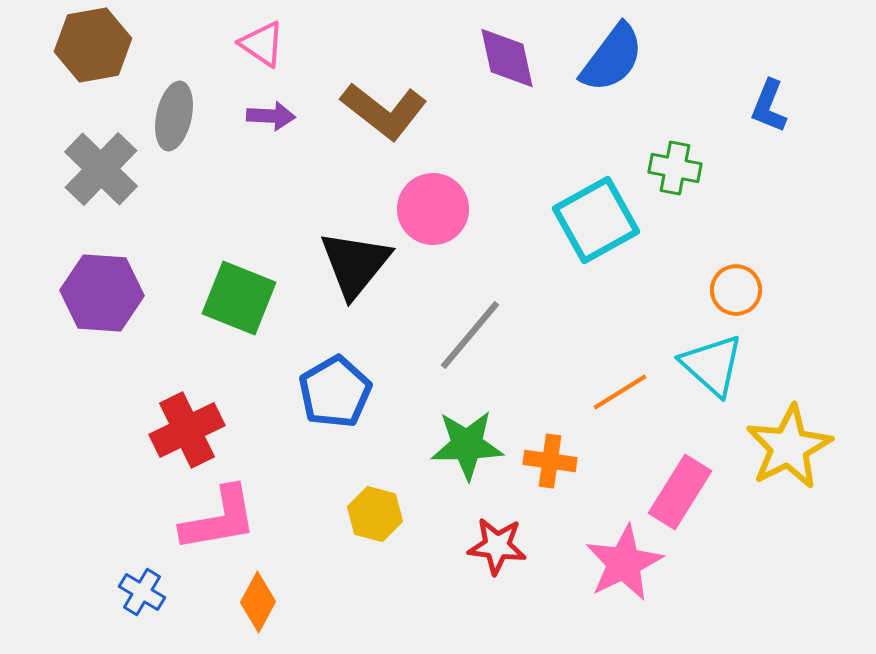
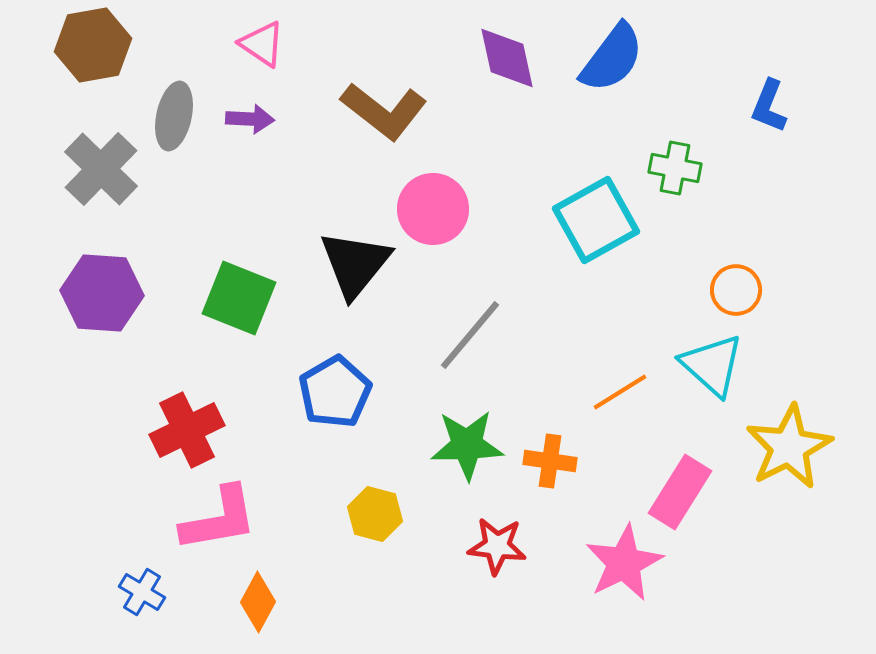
purple arrow: moved 21 px left, 3 px down
